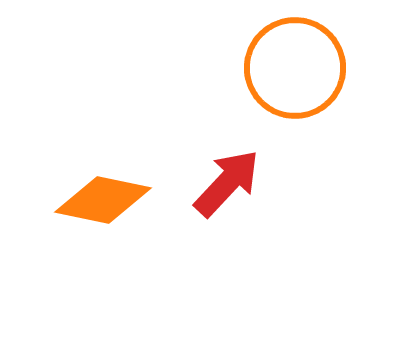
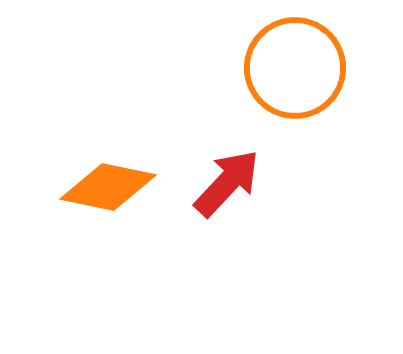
orange diamond: moved 5 px right, 13 px up
